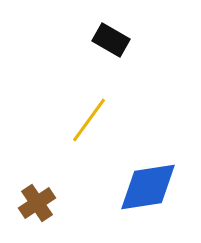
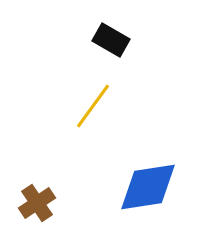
yellow line: moved 4 px right, 14 px up
